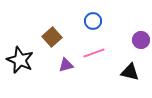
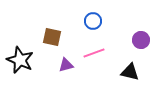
brown square: rotated 36 degrees counterclockwise
